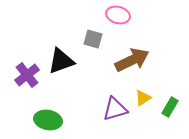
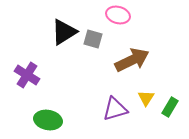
black triangle: moved 3 px right, 29 px up; rotated 12 degrees counterclockwise
purple cross: rotated 20 degrees counterclockwise
yellow triangle: moved 3 px right; rotated 24 degrees counterclockwise
